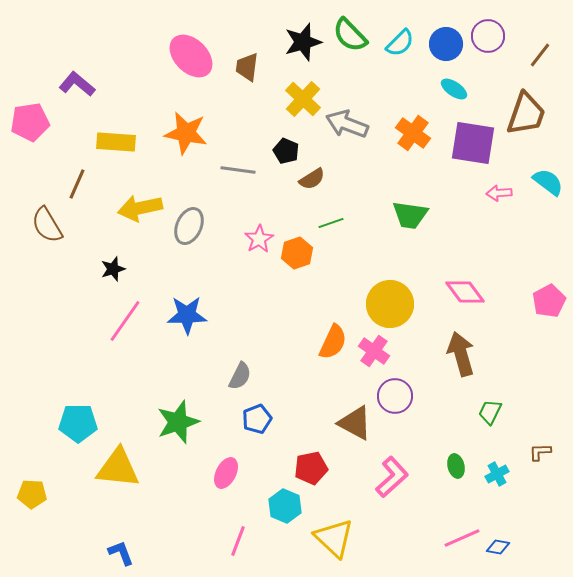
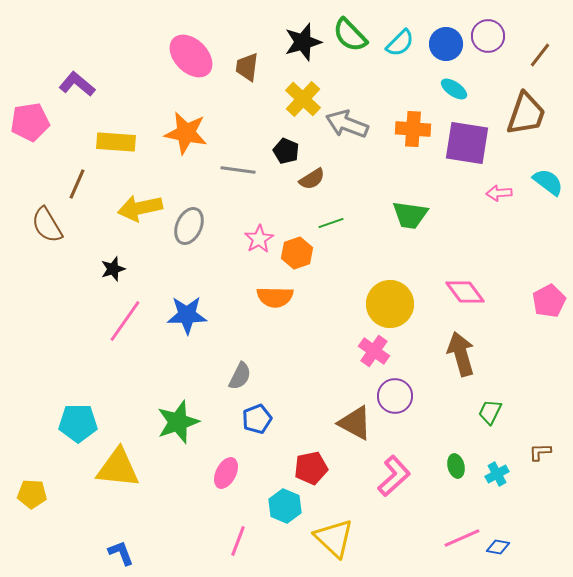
orange cross at (413, 133): moved 4 px up; rotated 32 degrees counterclockwise
purple square at (473, 143): moved 6 px left
orange semicircle at (333, 342): moved 58 px left, 45 px up; rotated 66 degrees clockwise
pink L-shape at (392, 477): moved 2 px right, 1 px up
